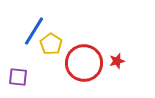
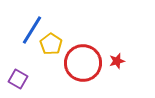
blue line: moved 2 px left, 1 px up
red circle: moved 1 px left
purple square: moved 2 px down; rotated 24 degrees clockwise
